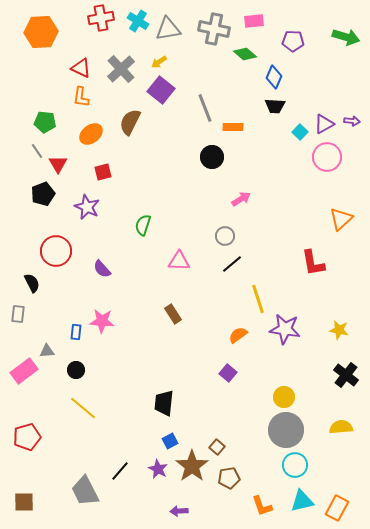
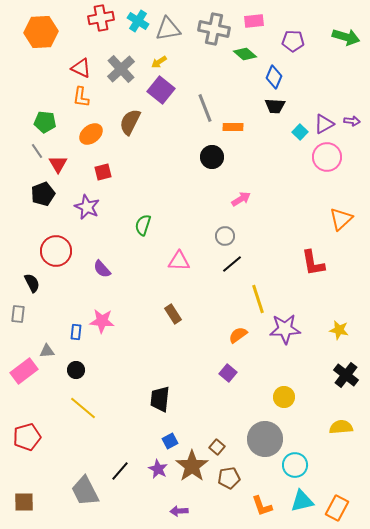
purple star at (285, 329): rotated 12 degrees counterclockwise
black trapezoid at (164, 403): moved 4 px left, 4 px up
gray circle at (286, 430): moved 21 px left, 9 px down
